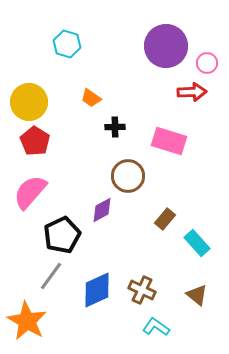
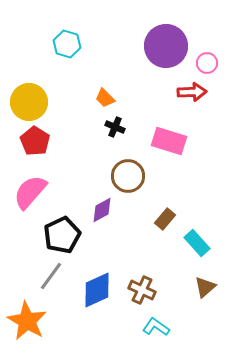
orange trapezoid: moved 14 px right; rotated 10 degrees clockwise
black cross: rotated 24 degrees clockwise
brown triangle: moved 8 px right, 8 px up; rotated 40 degrees clockwise
